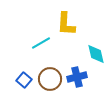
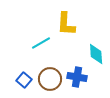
cyan diamond: rotated 10 degrees clockwise
blue cross: rotated 24 degrees clockwise
